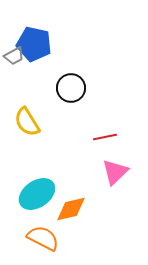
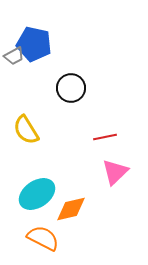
yellow semicircle: moved 1 px left, 8 px down
